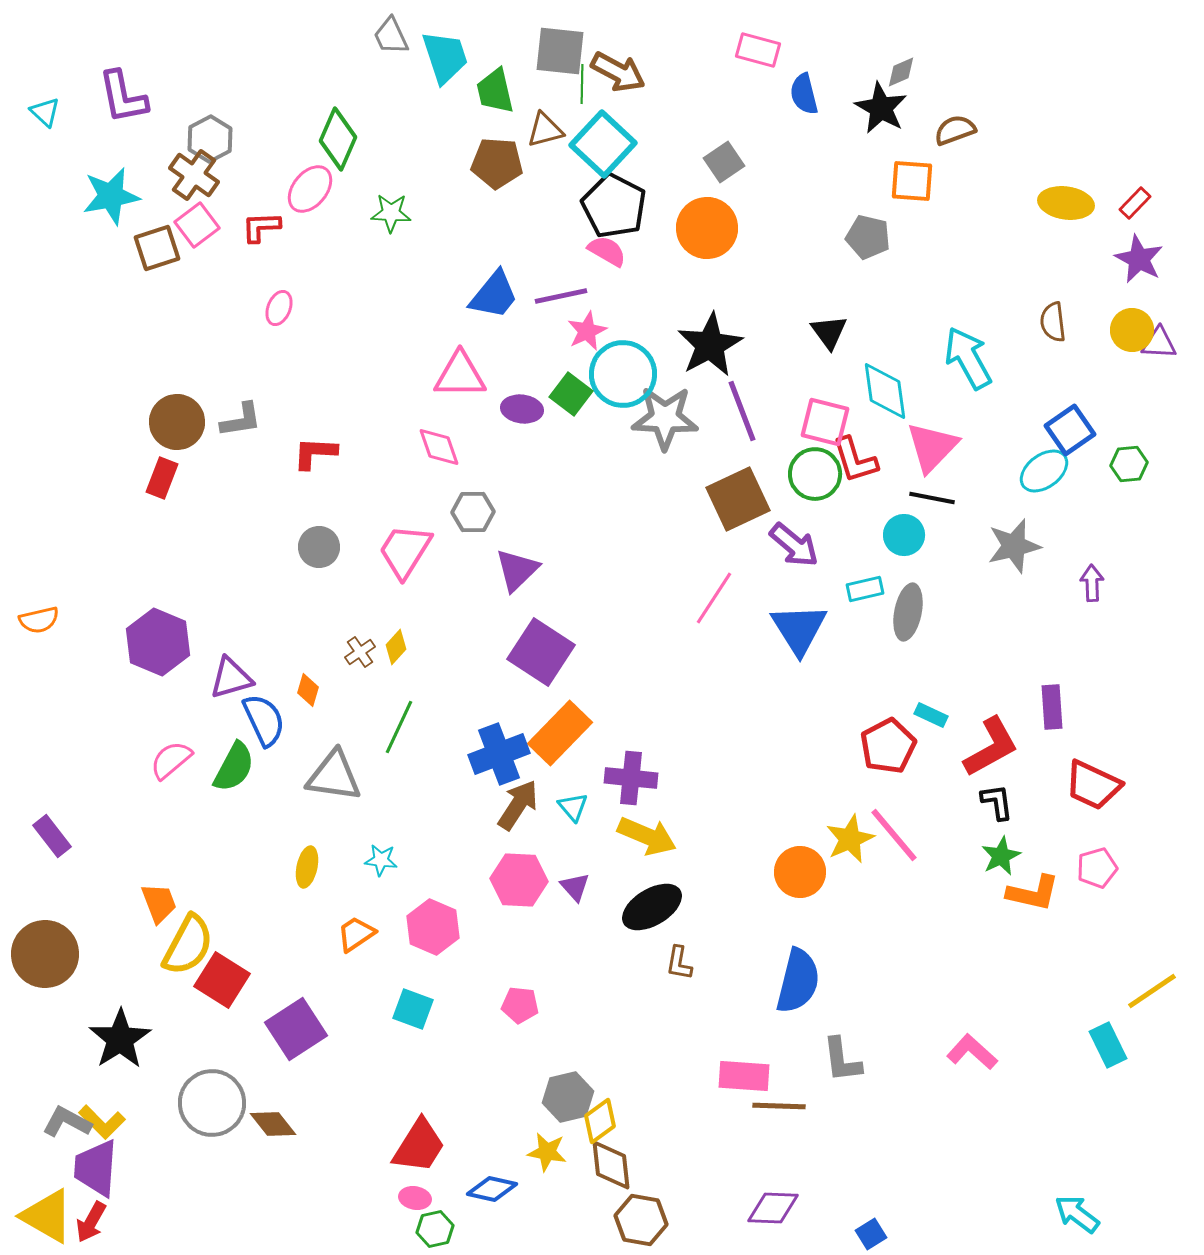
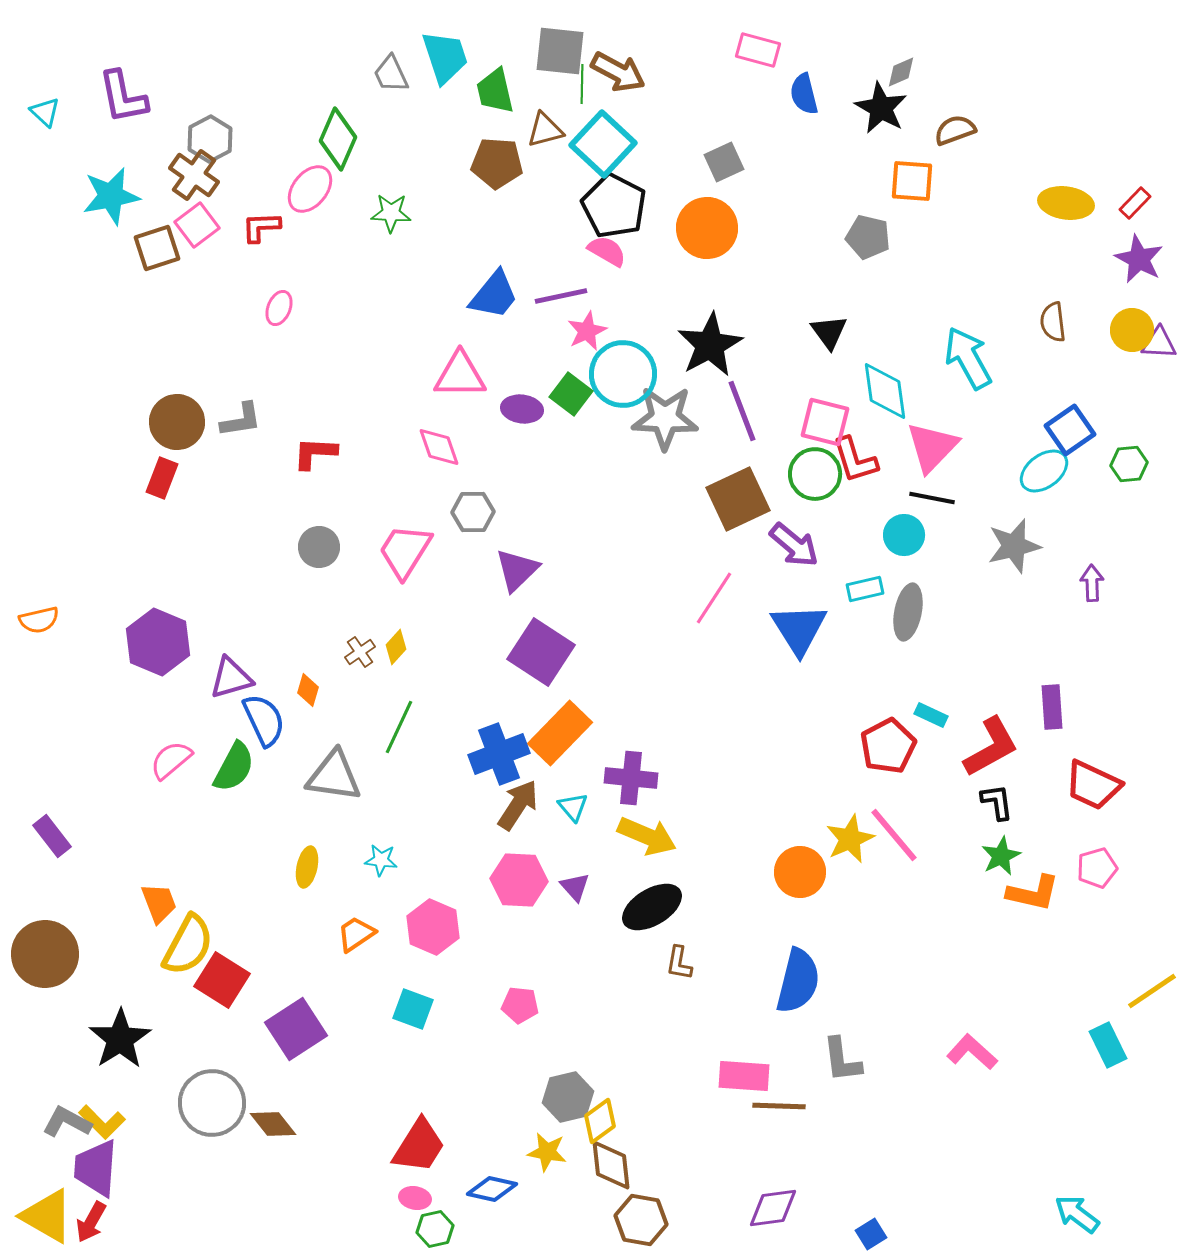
gray trapezoid at (391, 36): moved 38 px down
gray square at (724, 162): rotated 9 degrees clockwise
purple diamond at (773, 1208): rotated 10 degrees counterclockwise
